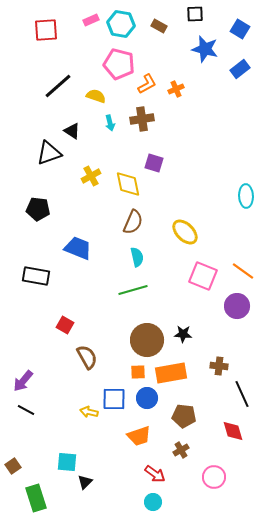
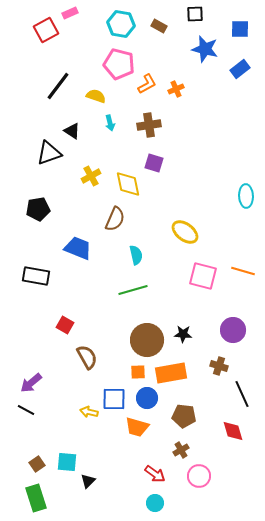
pink rectangle at (91, 20): moved 21 px left, 7 px up
blue square at (240, 29): rotated 30 degrees counterclockwise
red square at (46, 30): rotated 25 degrees counterclockwise
black line at (58, 86): rotated 12 degrees counterclockwise
brown cross at (142, 119): moved 7 px right, 6 px down
black pentagon at (38, 209): rotated 15 degrees counterclockwise
brown semicircle at (133, 222): moved 18 px left, 3 px up
yellow ellipse at (185, 232): rotated 8 degrees counterclockwise
cyan semicircle at (137, 257): moved 1 px left, 2 px up
orange line at (243, 271): rotated 20 degrees counterclockwise
pink square at (203, 276): rotated 8 degrees counterclockwise
purple circle at (237, 306): moved 4 px left, 24 px down
brown cross at (219, 366): rotated 12 degrees clockwise
purple arrow at (23, 381): moved 8 px right, 2 px down; rotated 10 degrees clockwise
orange trapezoid at (139, 436): moved 2 px left, 9 px up; rotated 35 degrees clockwise
brown square at (13, 466): moved 24 px right, 2 px up
pink circle at (214, 477): moved 15 px left, 1 px up
black triangle at (85, 482): moved 3 px right, 1 px up
cyan circle at (153, 502): moved 2 px right, 1 px down
